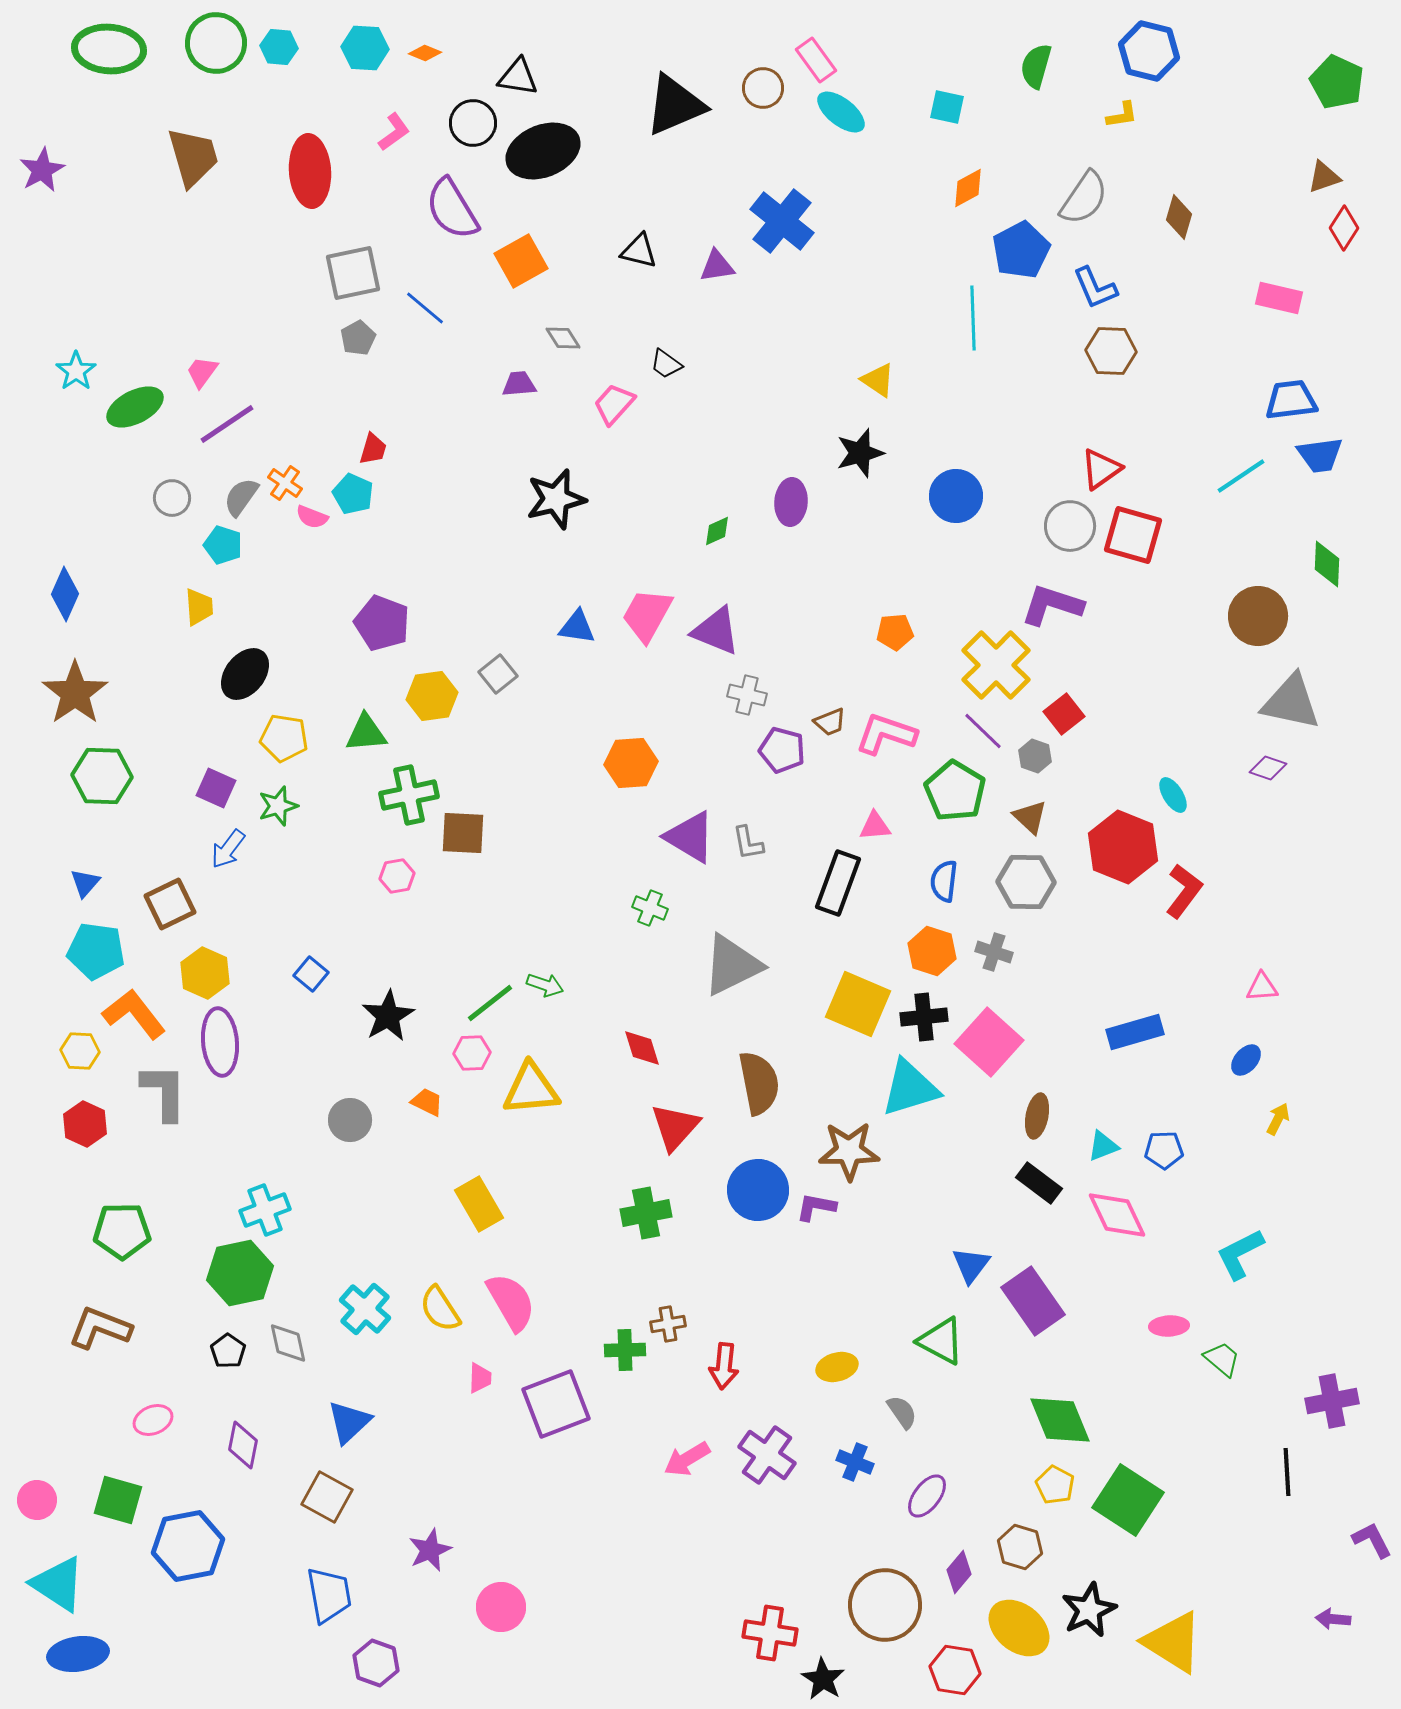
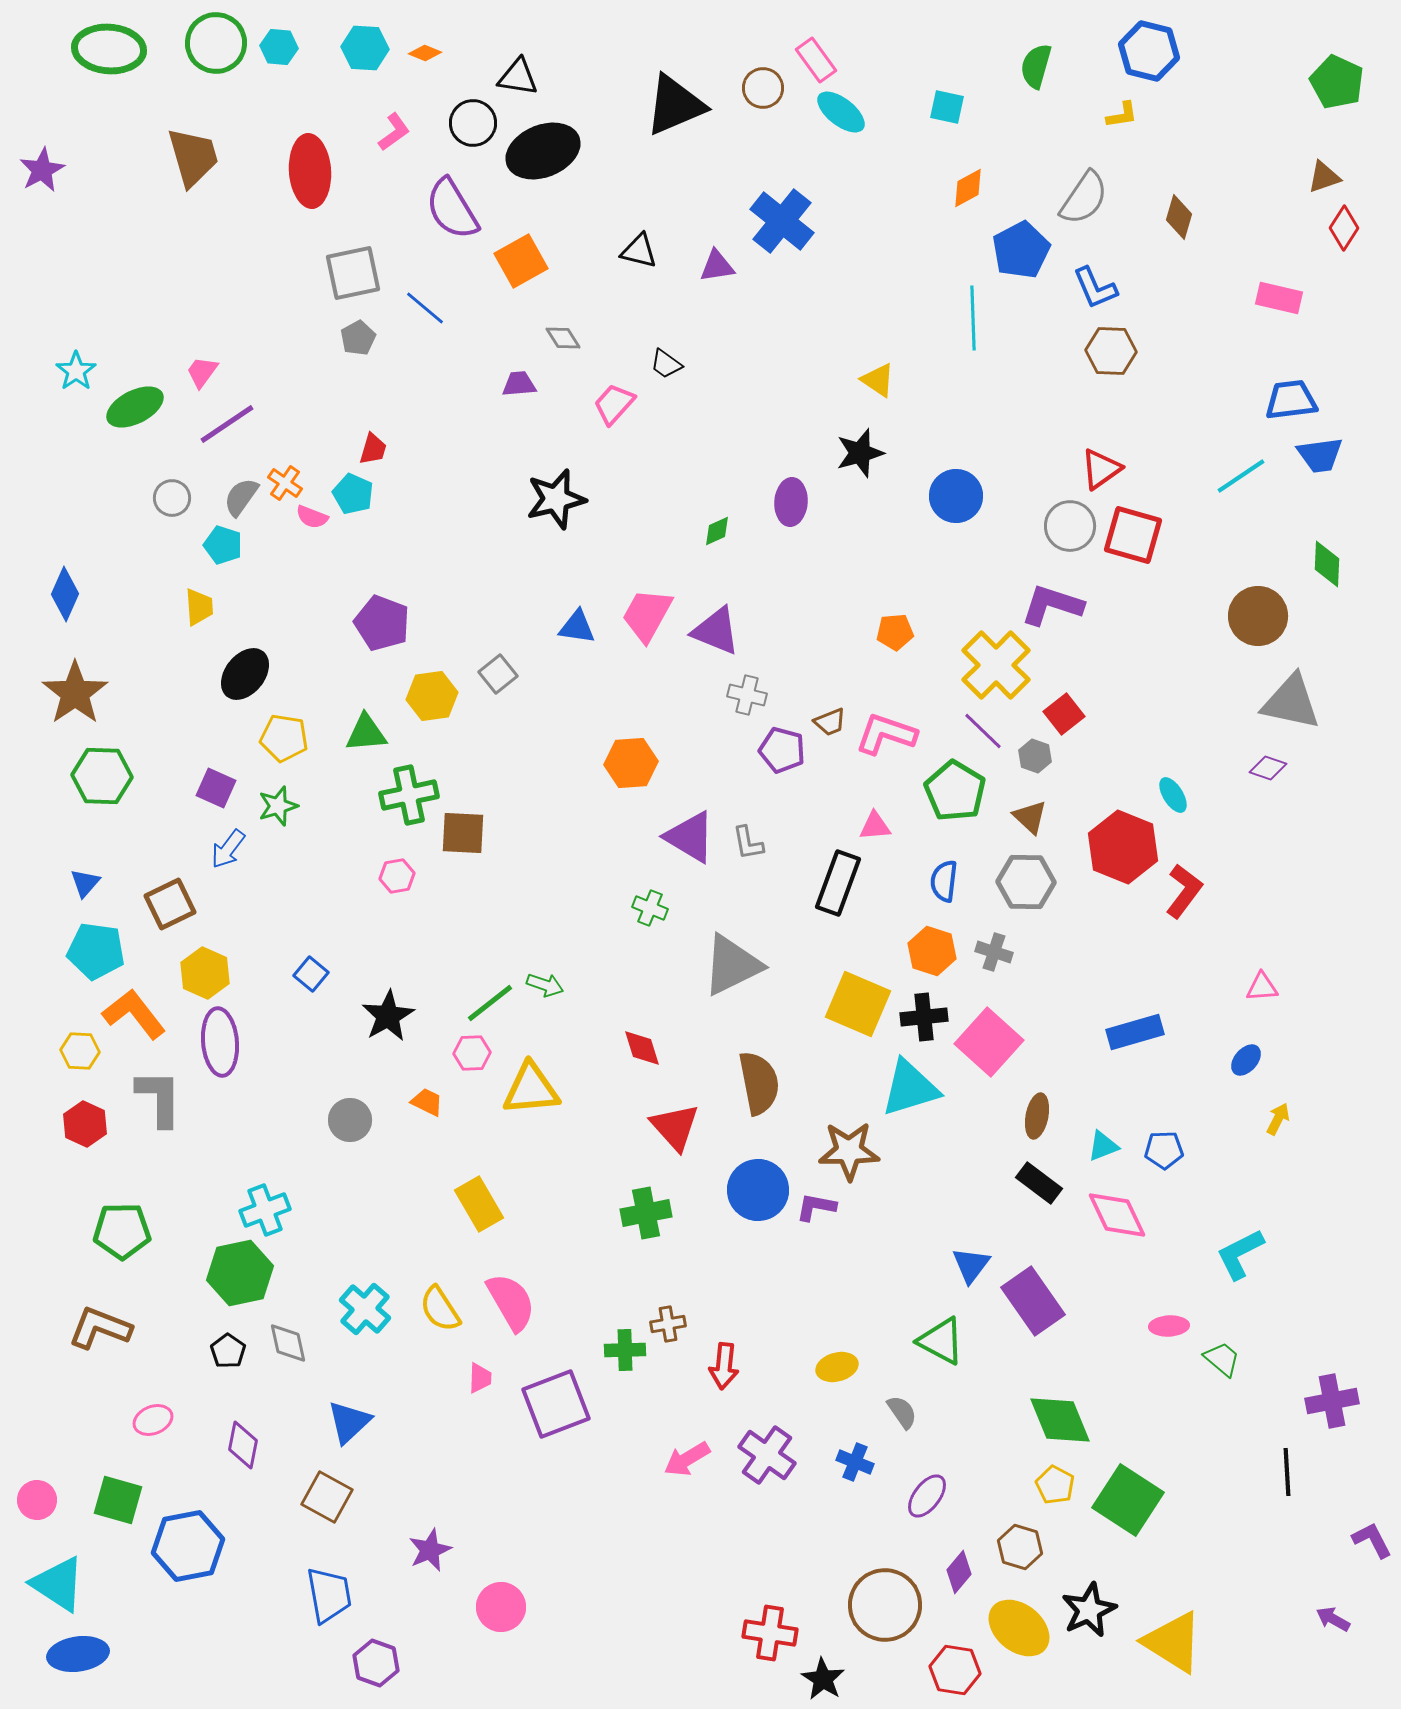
gray L-shape at (164, 1092): moved 5 px left, 6 px down
red triangle at (675, 1127): rotated 24 degrees counterclockwise
purple arrow at (1333, 1619): rotated 24 degrees clockwise
